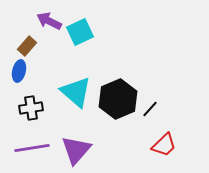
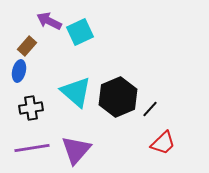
black hexagon: moved 2 px up
red trapezoid: moved 1 px left, 2 px up
